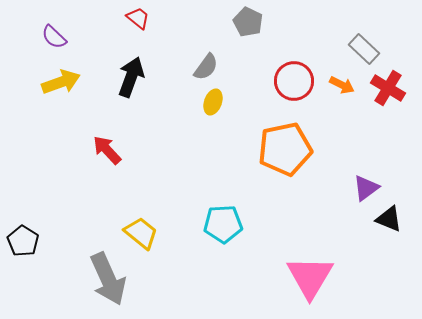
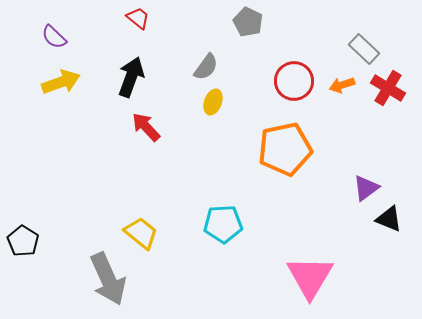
orange arrow: rotated 135 degrees clockwise
red arrow: moved 39 px right, 23 px up
